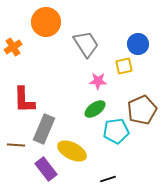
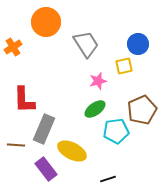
pink star: rotated 18 degrees counterclockwise
